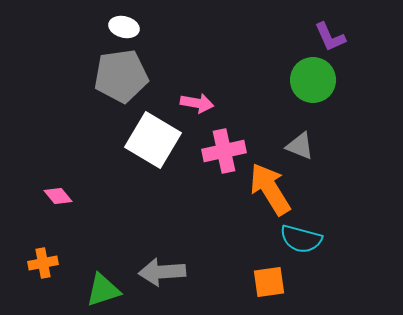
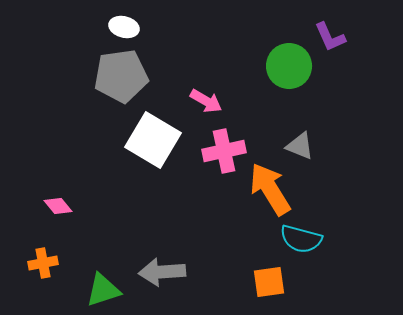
green circle: moved 24 px left, 14 px up
pink arrow: moved 9 px right, 2 px up; rotated 20 degrees clockwise
pink diamond: moved 10 px down
